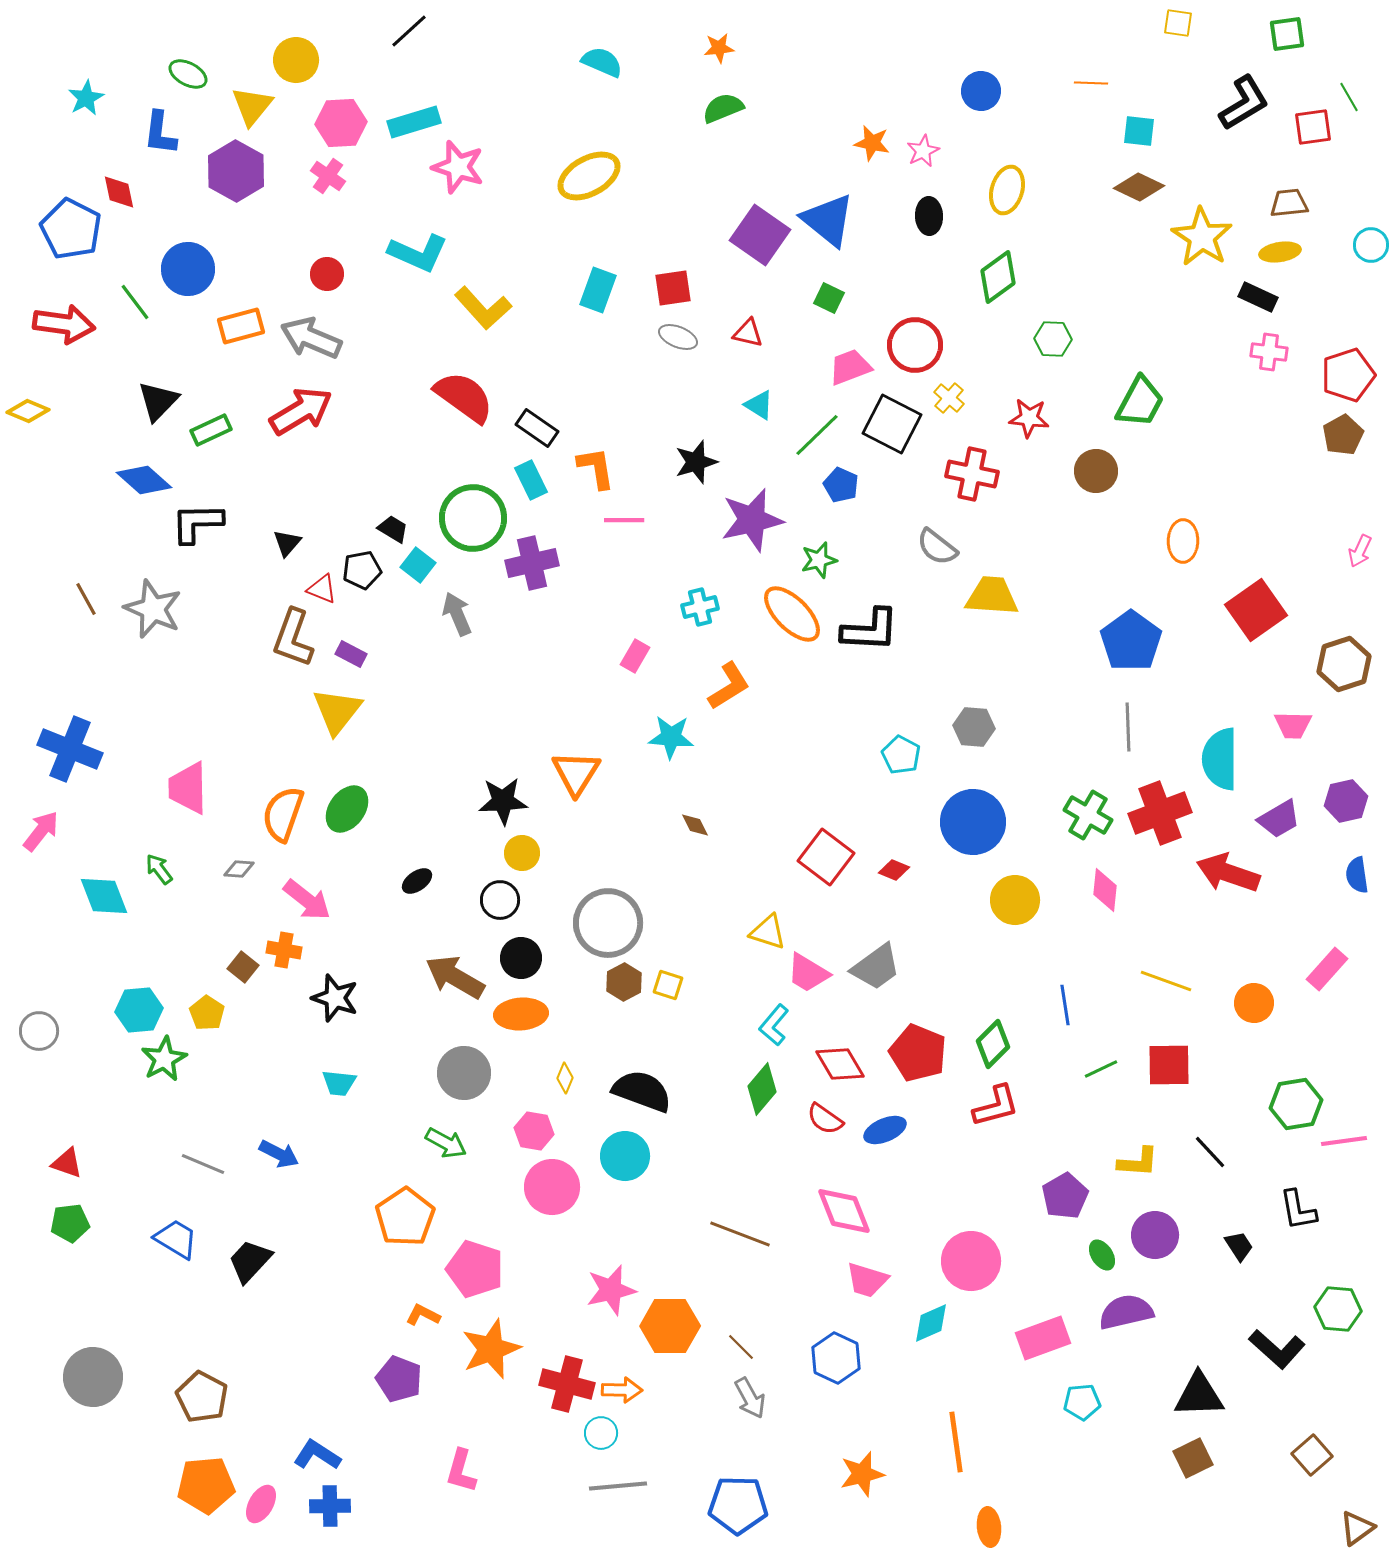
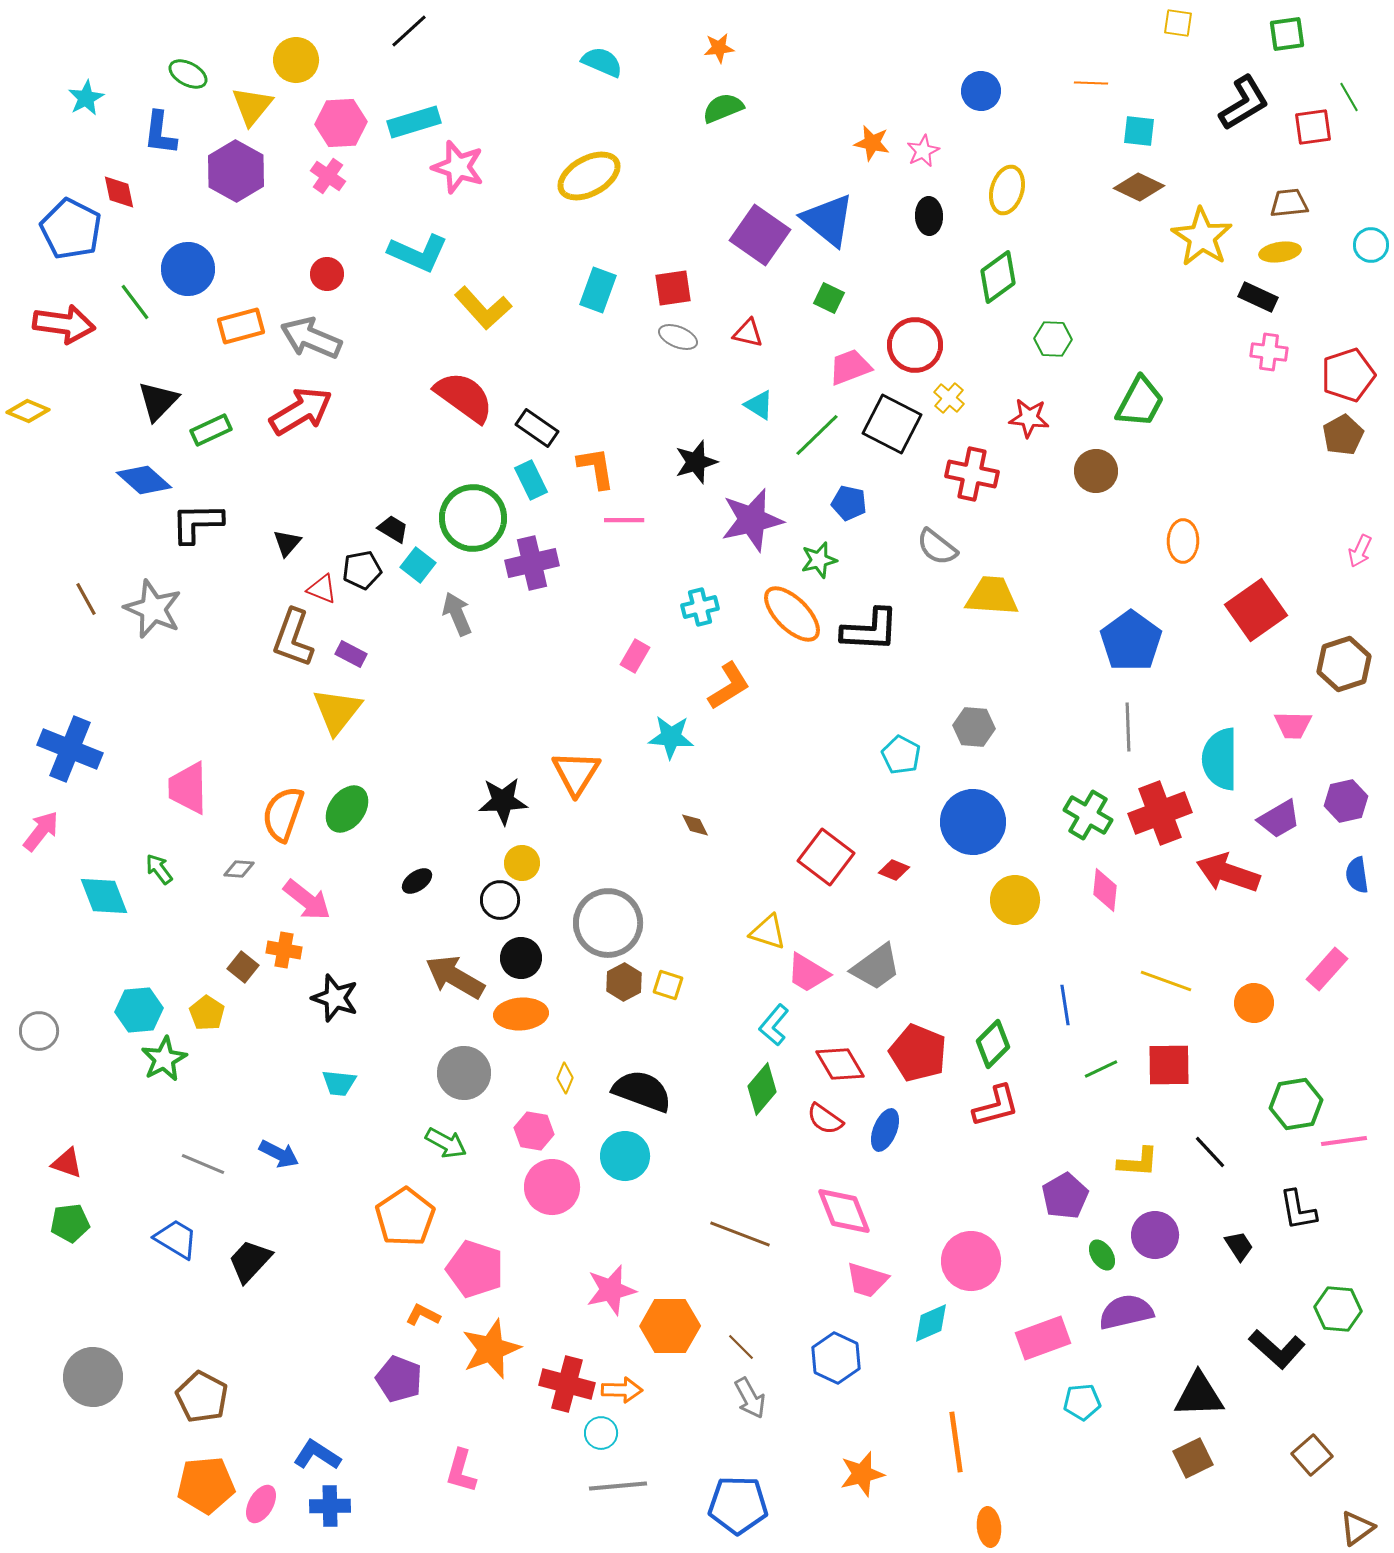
blue pentagon at (841, 485): moved 8 px right, 18 px down; rotated 12 degrees counterclockwise
yellow circle at (522, 853): moved 10 px down
blue ellipse at (885, 1130): rotated 45 degrees counterclockwise
